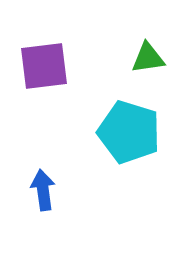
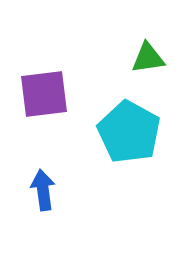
purple square: moved 28 px down
cyan pentagon: rotated 12 degrees clockwise
